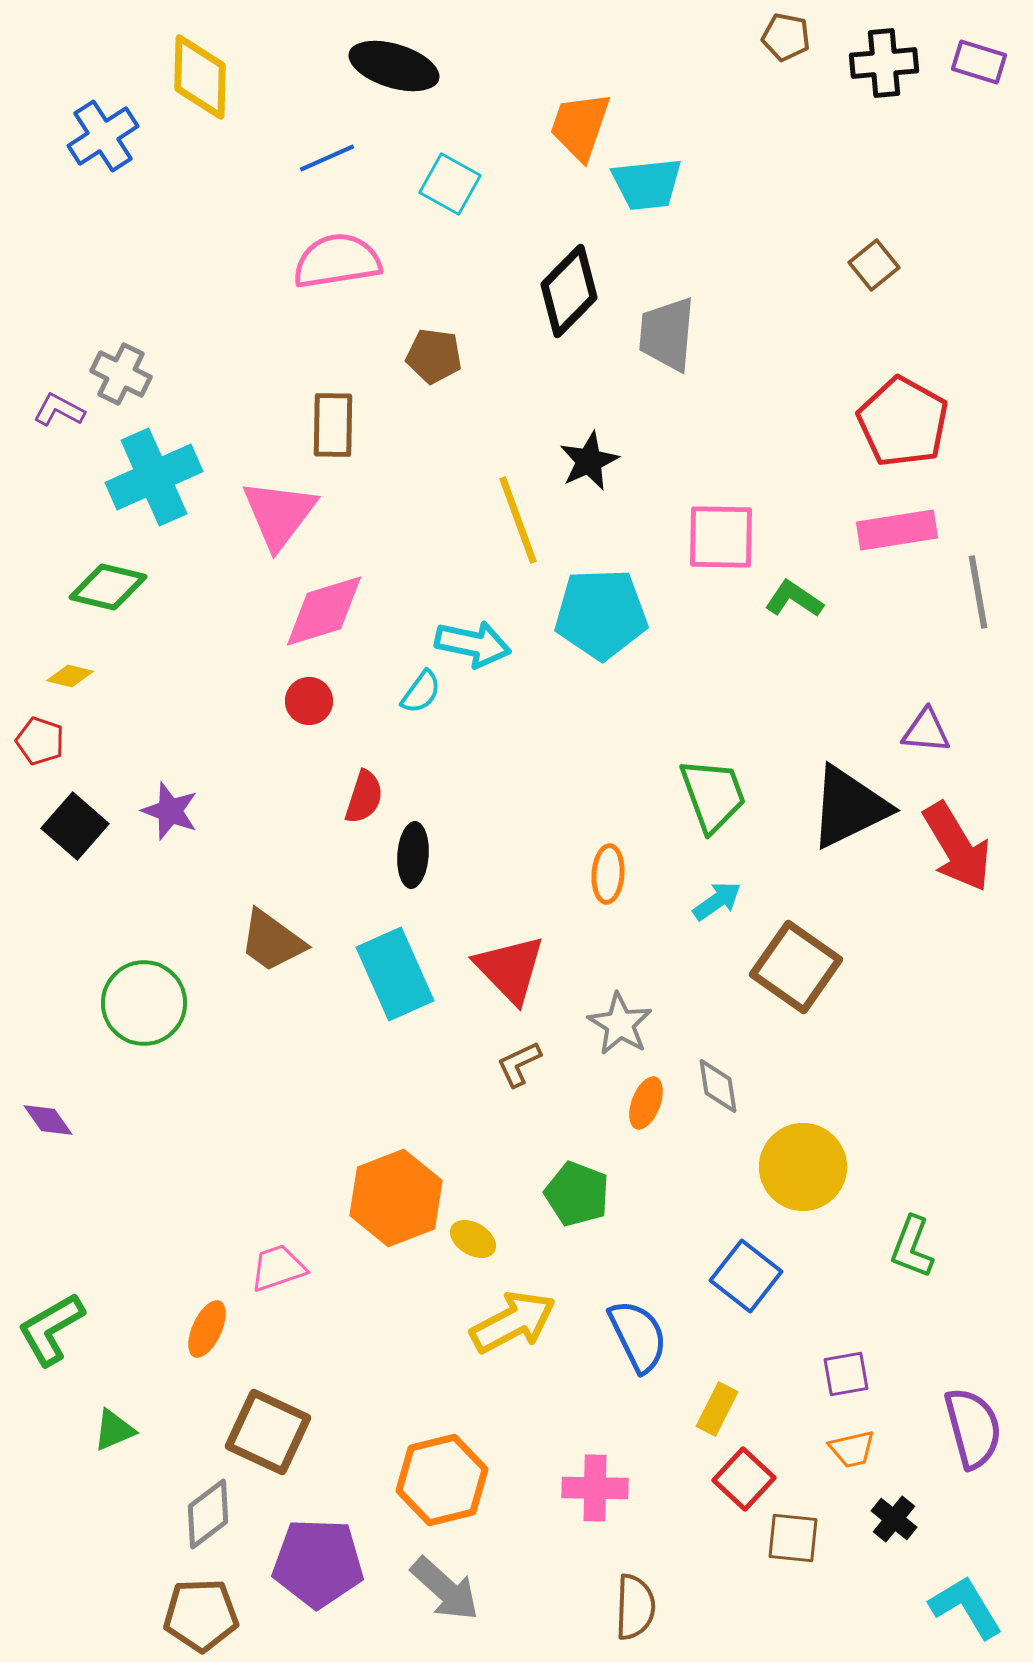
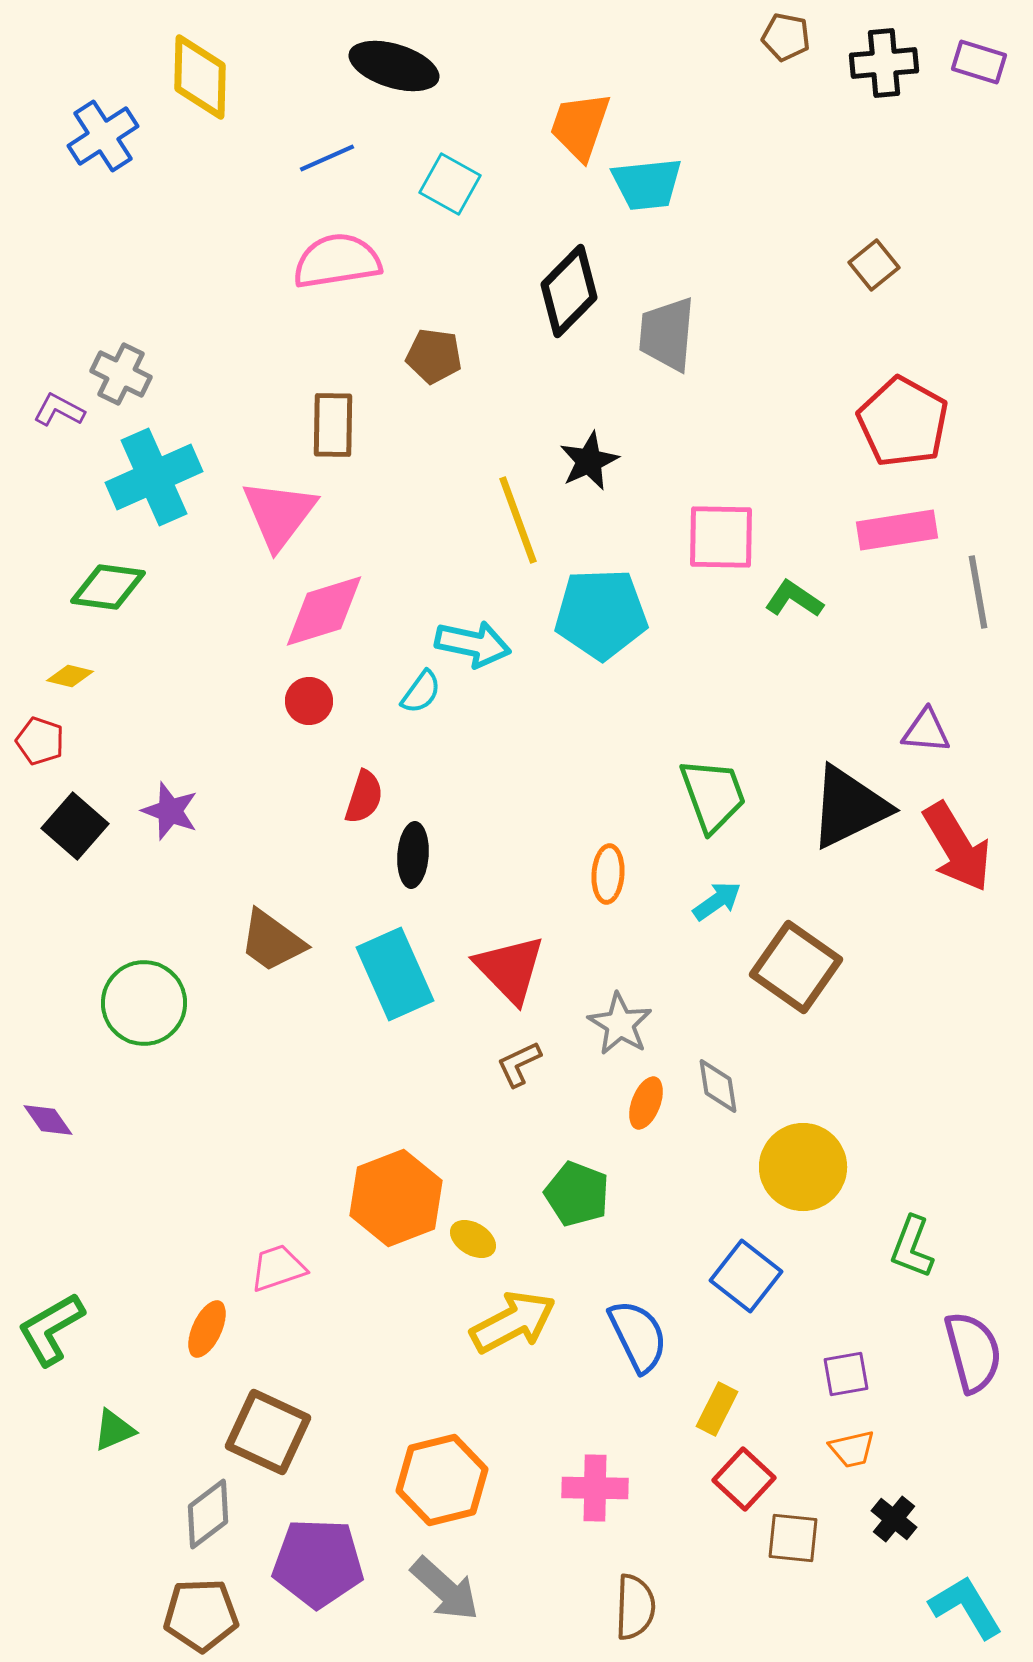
green diamond at (108, 587): rotated 6 degrees counterclockwise
purple semicircle at (973, 1428): moved 76 px up
